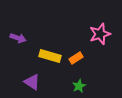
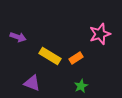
purple arrow: moved 1 px up
yellow rectangle: rotated 15 degrees clockwise
purple triangle: moved 1 px down; rotated 12 degrees counterclockwise
green star: moved 2 px right
